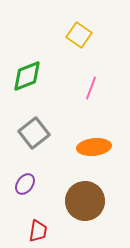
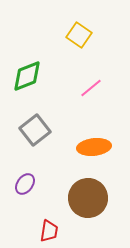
pink line: rotated 30 degrees clockwise
gray square: moved 1 px right, 3 px up
brown circle: moved 3 px right, 3 px up
red trapezoid: moved 11 px right
